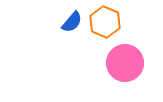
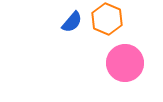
orange hexagon: moved 2 px right, 3 px up
